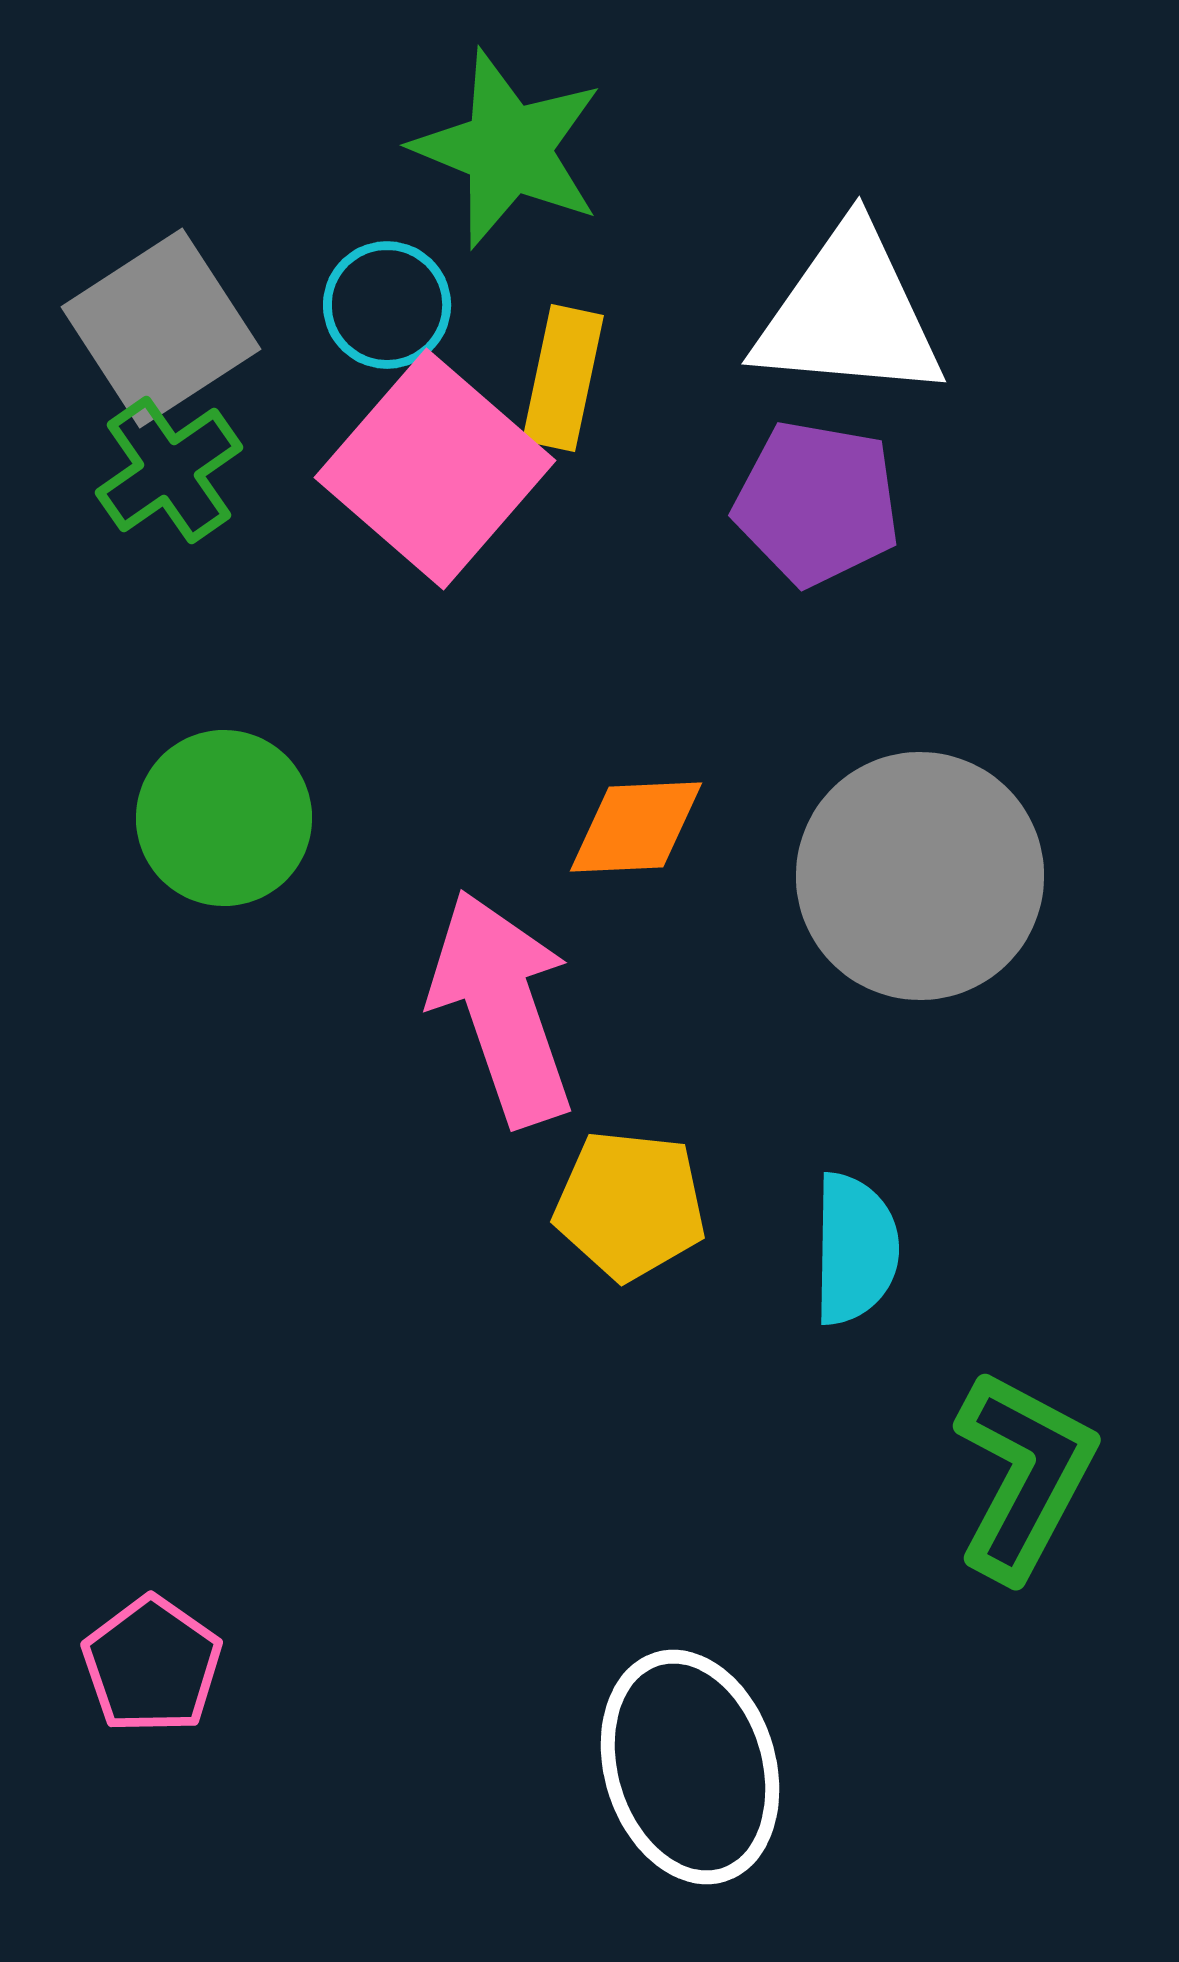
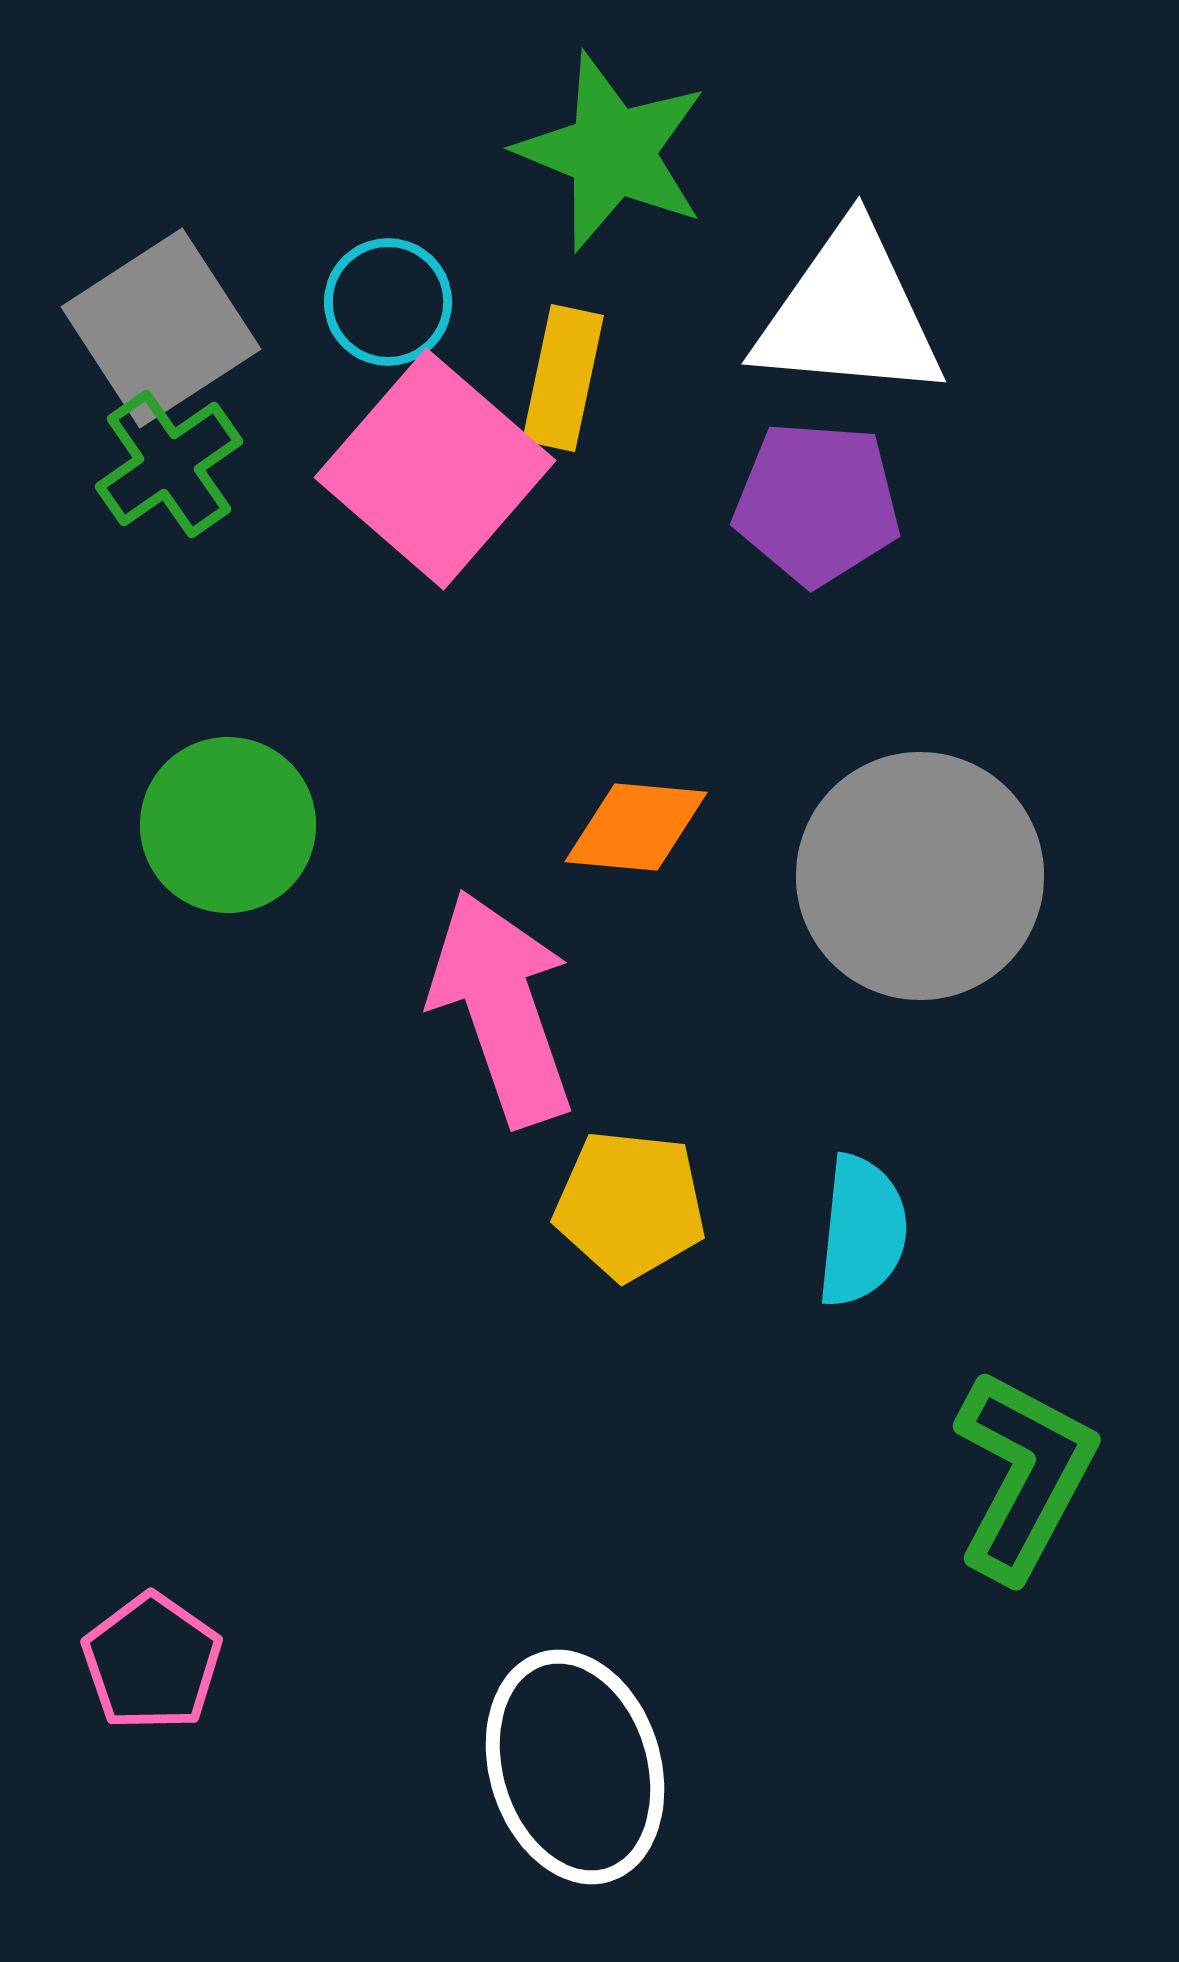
green star: moved 104 px right, 3 px down
cyan circle: moved 1 px right, 3 px up
green cross: moved 6 px up
purple pentagon: rotated 6 degrees counterclockwise
green circle: moved 4 px right, 7 px down
orange diamond: rotated 8 degrees clockwise
cyan semicircle: moved 7 px right, 18 px up; rotated 5 degrees clockwise
pink pentagon: moved 3 px up
white ellipse: moved 115 px left
